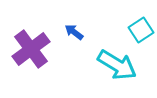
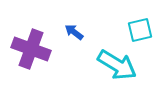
cyan square: moved 1 px left; rotated 20 degrees clockwise
purple cross: rotated 33 degrees counterclockwise
